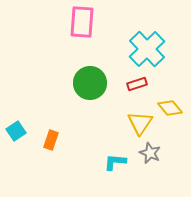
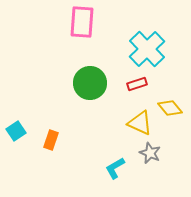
yellow triangle: rotated 40 degrees counterclockwise
cyan L-shape: moved 6 px down; rotated 35 degrees counterclockwise
